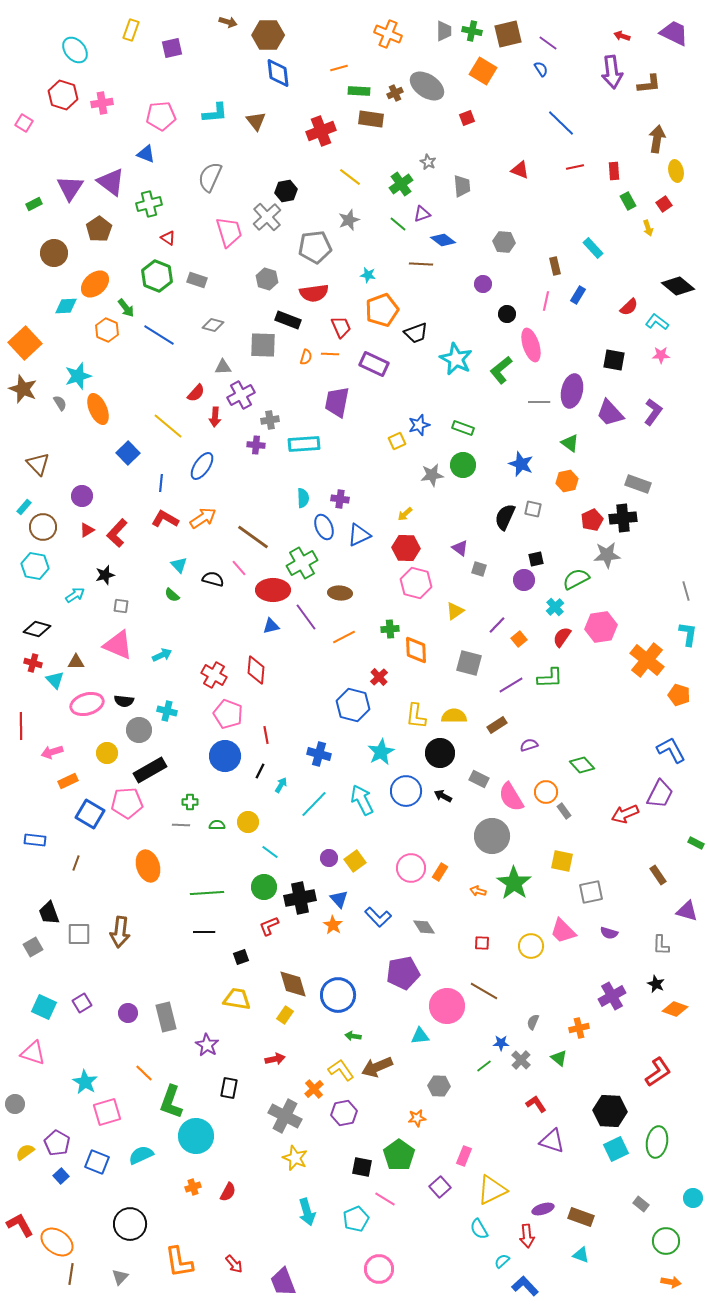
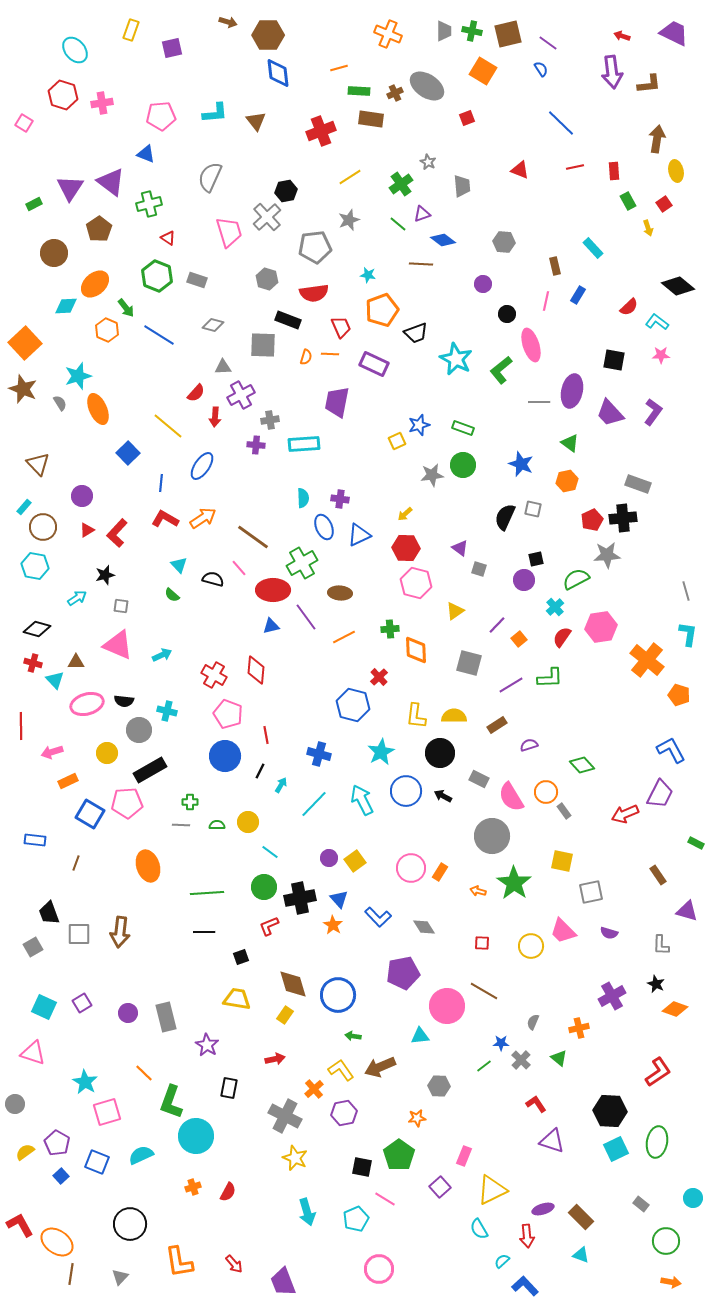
yellow line at (350, 177): rotated 70 degrees counterclockwise
cyan arrow at (75, 595): moved 2 px right, 3 px down
brown arrow at (377, 1067): moved 3 px right
brown rectangle at (581, 1217): rotated 25 degrees clockwise
